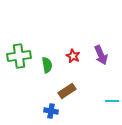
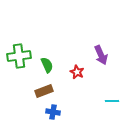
red star: moved 4 px right, 16 px down
green semicircle: rotated 14 degrees counterclockwise
brown rectangle: moved 23 px left; rotated 12 degrees clockwise
blue cross: moved 2 px right, 1 px down
